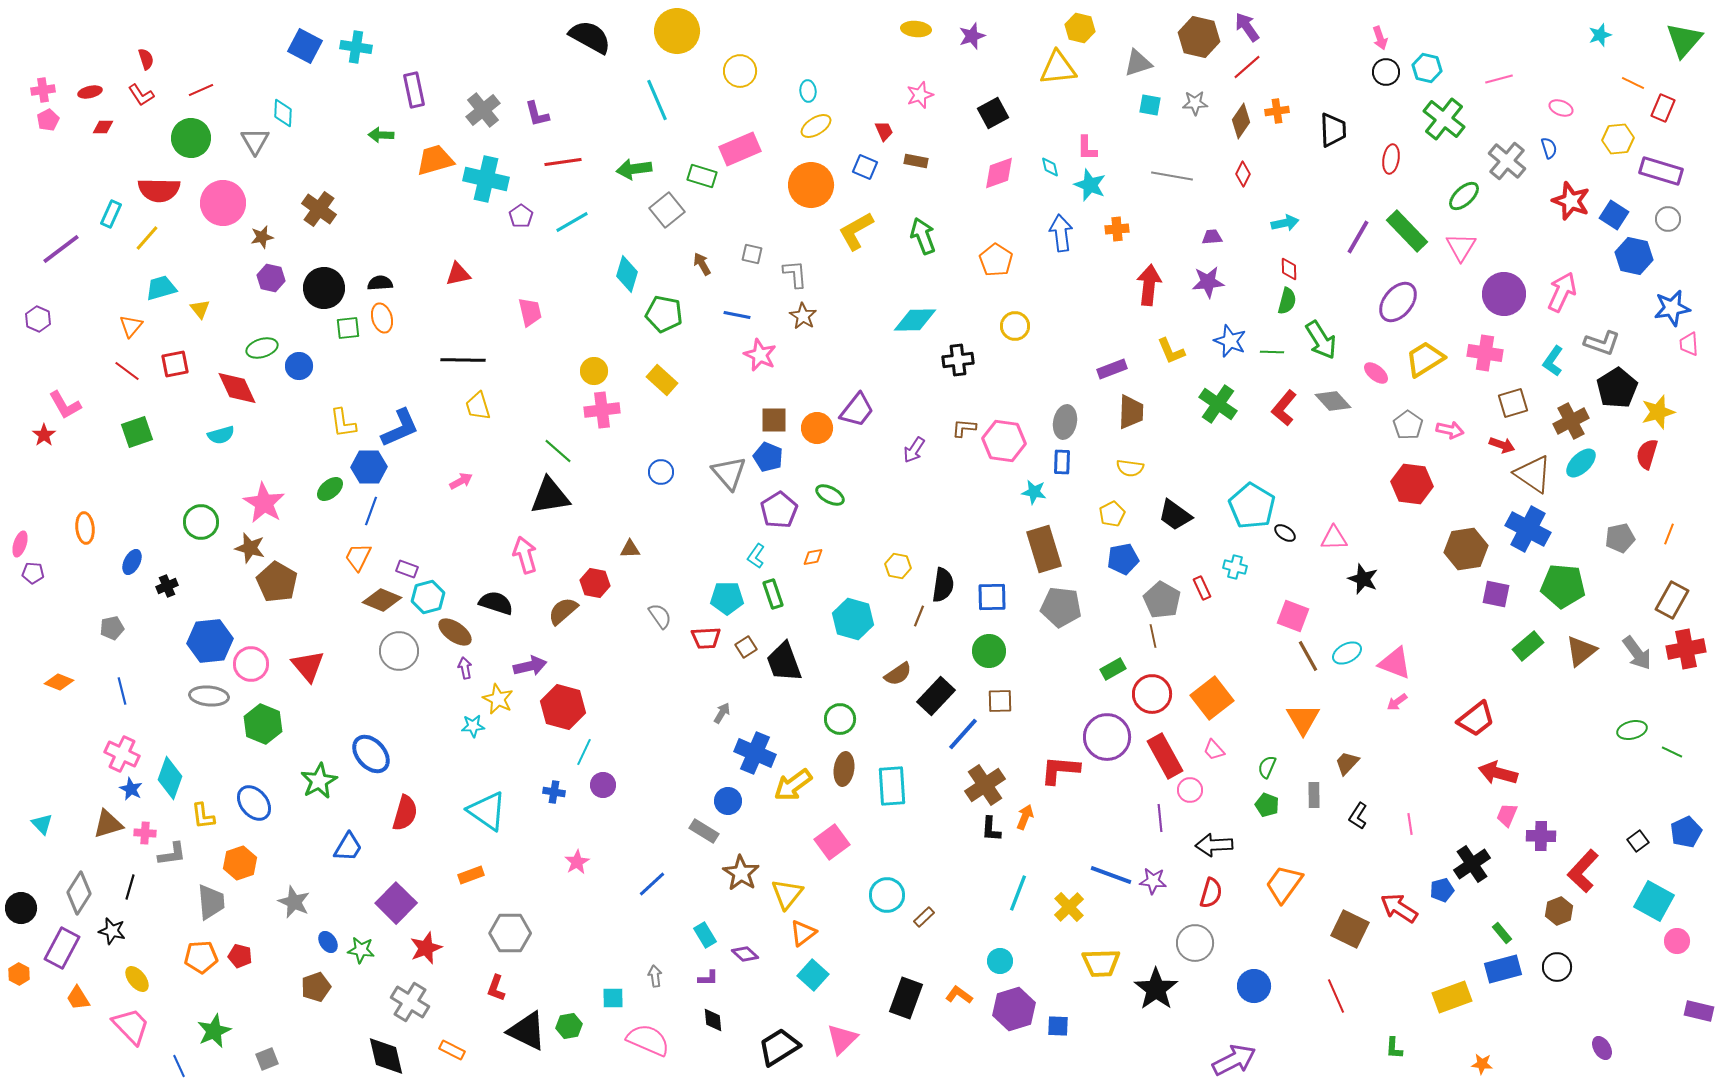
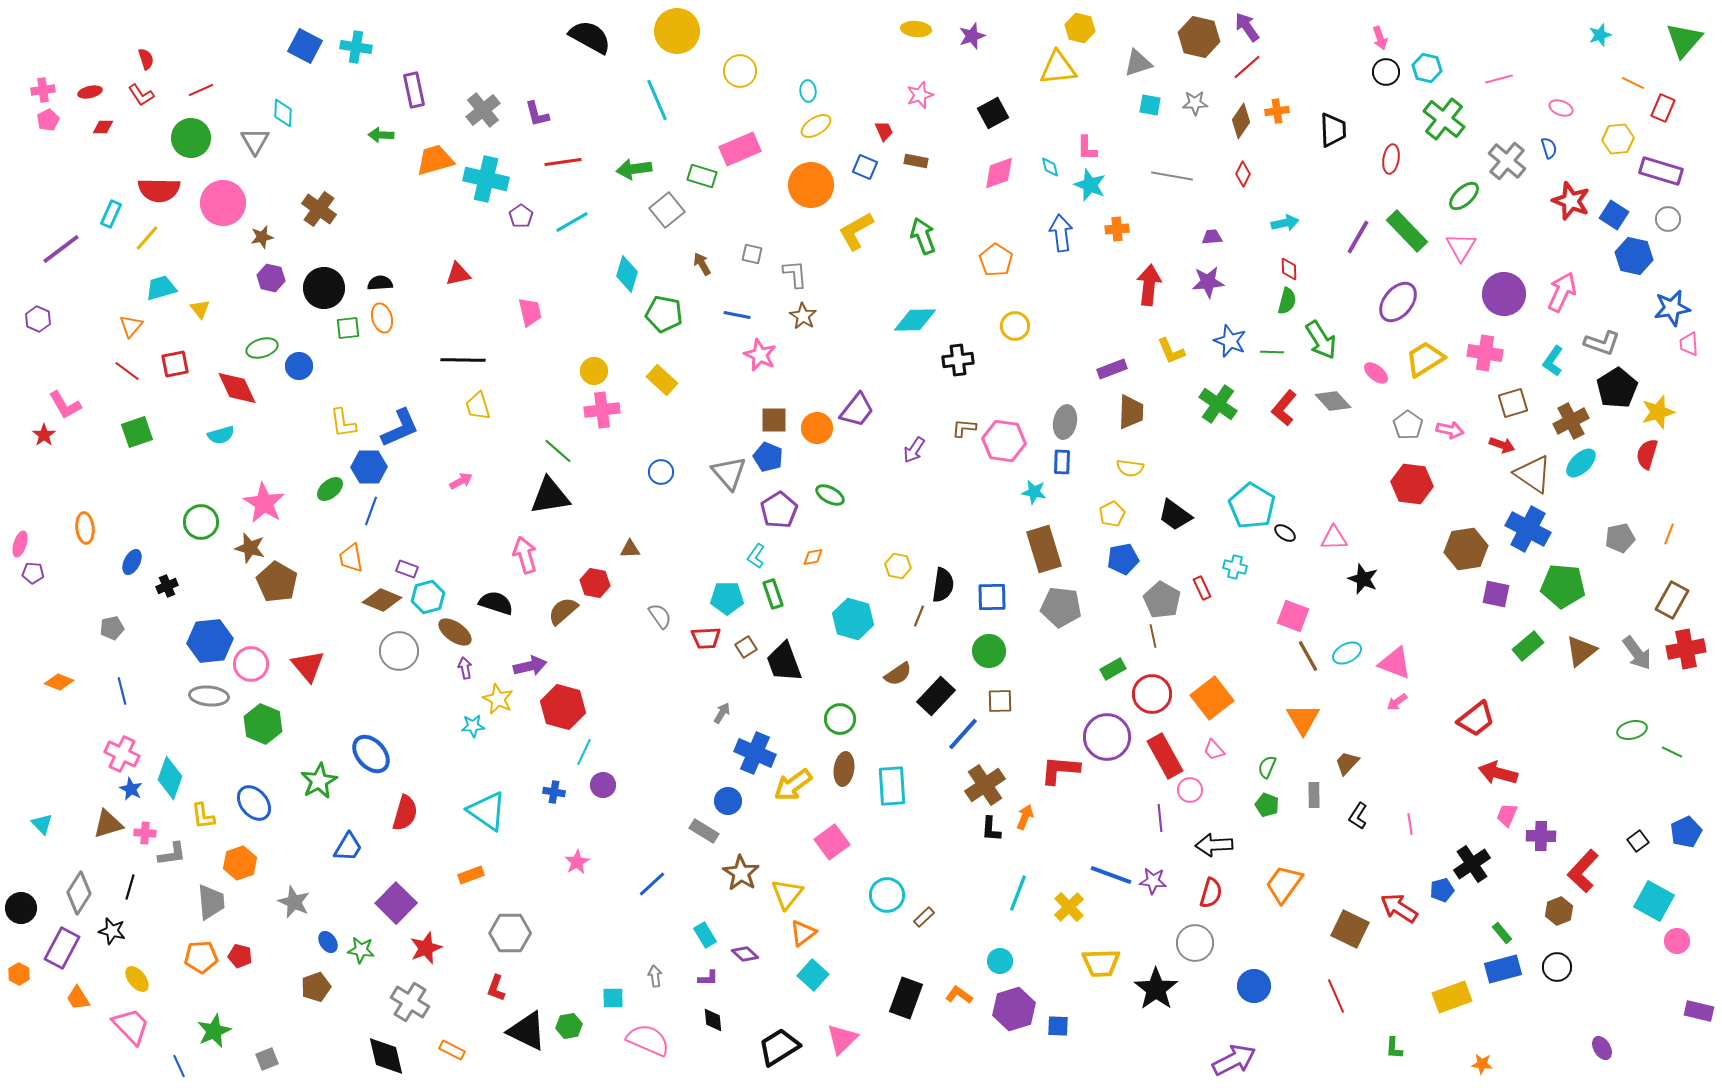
orange trapezoid at (358, 557): moved 7 px left, 1 px down; rotated 36 degrees counterclockwise
